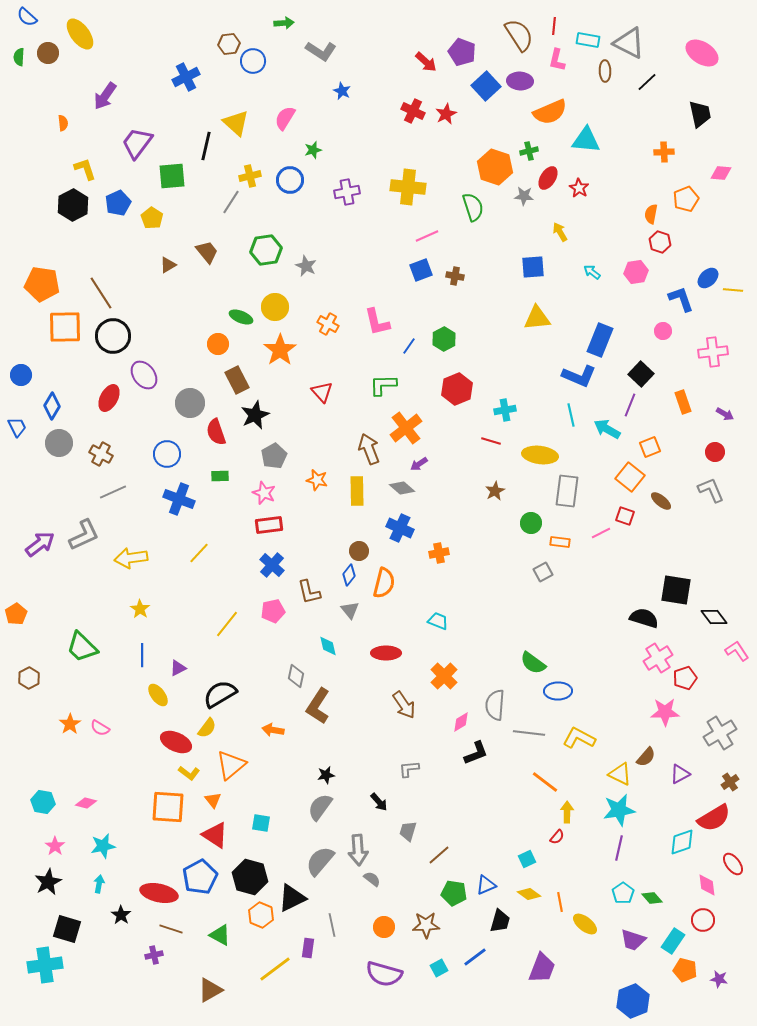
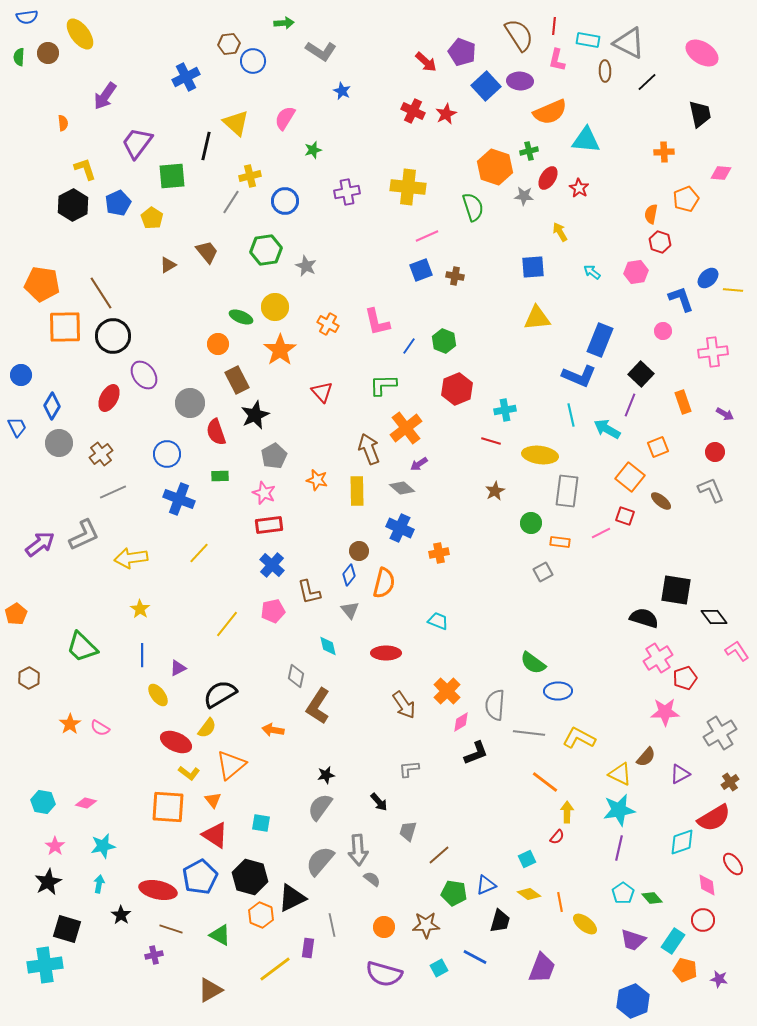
blue semicircle at (27, 17): rotated 50 degrees counterclockwise
blue circle at (290, 180): moved 5 px left, 21 px down
green hexagon at (444, 339): moved 2 px down; rotated 10 degrees counterclockwise
orange square at (650, 447): moved 8 px right
brown cross at (101, 454): rotated 25 degrees clockwise
orange cross at (444, 676): moved 3 px right, 15 px down
red ellipse at (159, 893): moved 1 px left, 3 px up
blue line at (475, 957): rotated 65 degrees clockwise
